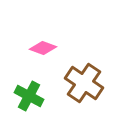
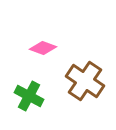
brown cross: moved 1 px right, 2 px up
